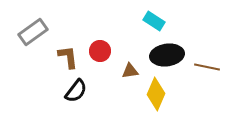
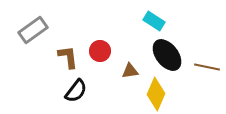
gray rectangle: moved 2 px up
black ellipse: rotated 60 degrees clockwise
